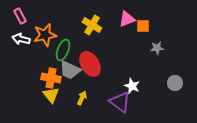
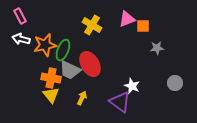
orange star: moved 10 px down
